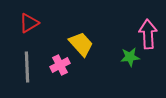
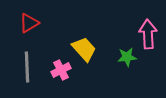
yellow trapezoid: moved 3 px right, 5 px down
green star: moved 3 px left
pink cross: moved 1 px right, 5 px down
